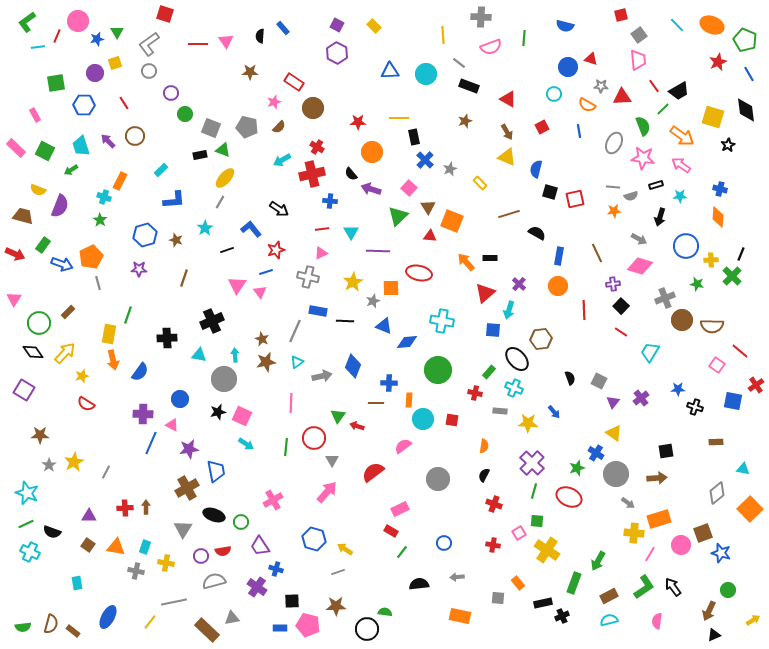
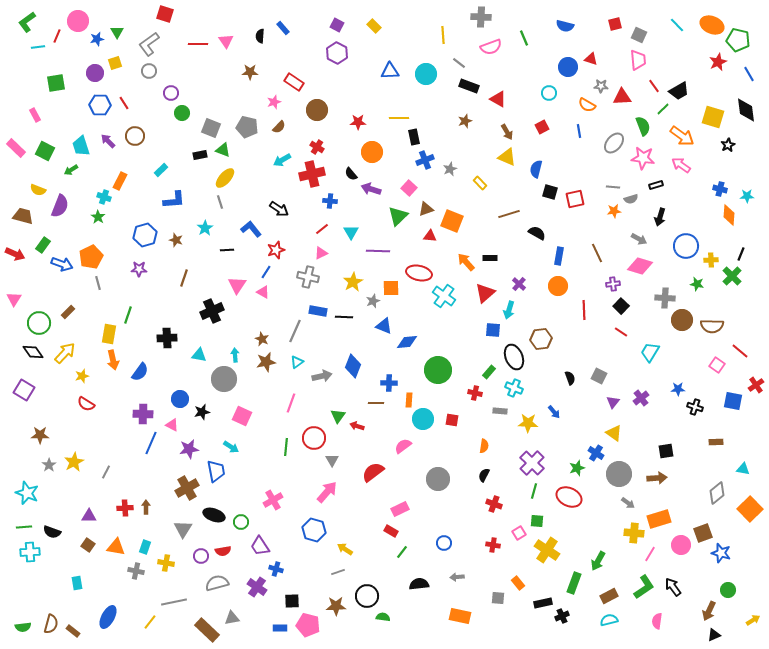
red square at (621, 15): moved 6 px left, 9 px down
gray square at (639, 35): rotated 28 degrees counterclockwise
green line at (524, 38): rotated 28 degrees counterclockwise
green pentagon at (745, 40): moved 7 px left; rotated 10 degrees counterclockwise
cyan circle at (554, 94): moved 5 px left, 1 px up
red triangle at (508, 99): moved 10 px left
blue hexagon at (84, 105): moved 16 px right
brown circle at (313, 108): moved 4 px right, 2 px down
green circle at (185, 114): moved 3 px left, 1 px up
gray ellipse at (614, 143): rotated 15 degrees clockwise
blue cross at (425, 160): rotated 24 degrees clockwise
gray semicircle at (631, 196): moved 3 px down
cyan star at (680, 196): moved 67 px right
gray line at (220, 202): rotated 48 degrees counterclockwise
brown triangle at (428, 207): moved 2 px left, 2 px down; rotated 42 degrees clockwise
orange diamond at (718, 217): moved 11 px right, 2 px up
green star at (100, 220): moved 2 px left, 3 px up
red line at (322, 229): rotated 32 degrees counterclockwise
black line at (227, 250): rotated 16 degrees clockwise
blue line at (266, 272): rotated 40 degrees counterclockwise
pink triangle at (260, 292): moved 3 px right; rotated 24 degrees counterclockwise
gray cross at (665, 298): rotated 24 degrees clockwise
black cross at (212, 321): moved 10 px up
black line at (345, 321): moved 1 px left, 4 px up
cyan cross at (442, 321): moved 2 px right, 25 px up; rotated 25 degrees clockwise
black ellipse at (517, 359): moved 3 px left, 2 px up; rotated 20 degrees clockwise
gray square at (599, 381): moved 5 px up
pink line at (291, 403): rotated 18 degrees clockwise
black star at (218, 412): moved 16 px left
cyan arrow at (246, 444): moved 15 px left, 3 px down
gray circle at (616, 474): moved 3 px right
green line at (26, 524): moved 2 px left, 3 px down; rotated 21 degrees clockwise
blue hexagon at (314, 539): moved 9 px up
cyan cross at (30, 552): rotated 30 degrees counterclockwise
gray semicircle at (214, 581): moved 3 px right, 2 px down
green semicircle at (385, 612): moved 2 px left, 5 px down
black circle at (367, 629): moved 33 px up
